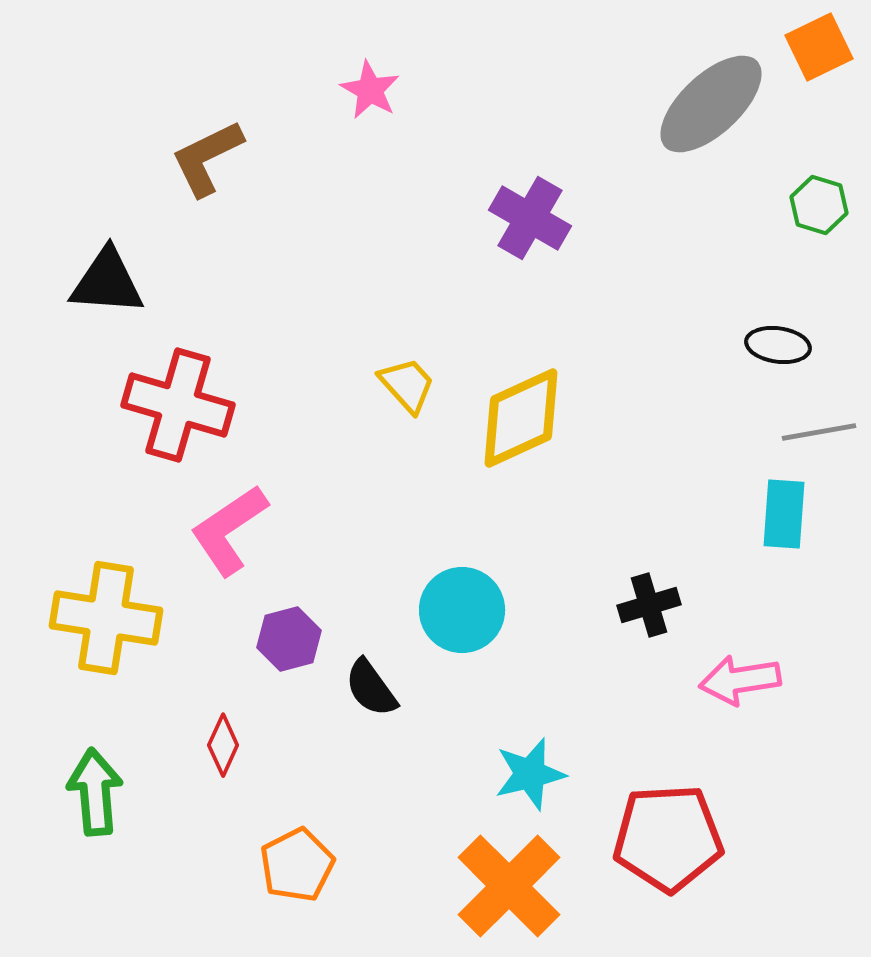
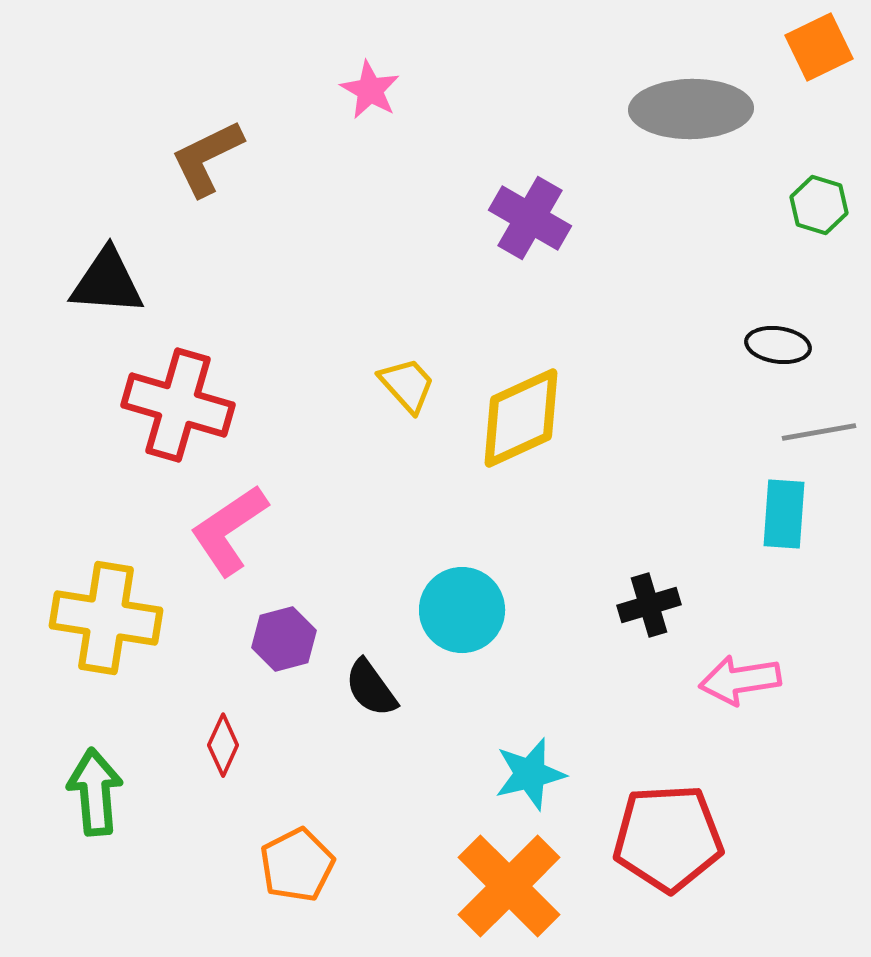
gray ellipse: moved 20 px left, 5 px down; rotated 42 degrees clockwise
purple hexagon: moved 5 px left
